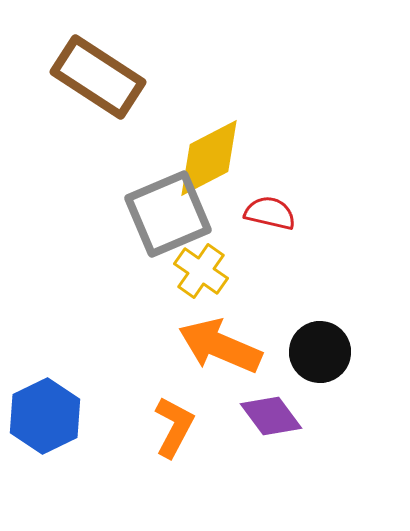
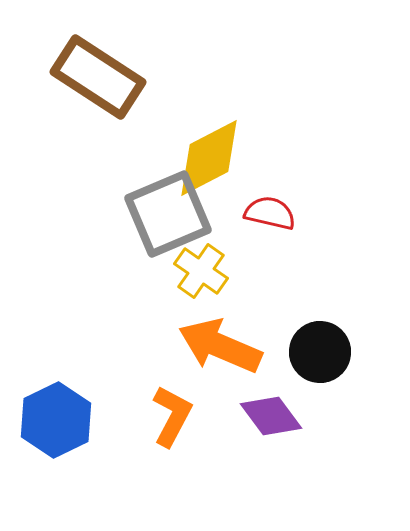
blue hexagon: moved 11 px right, 4 px down
orange L-shape: moved 2 px left, 11 px up
